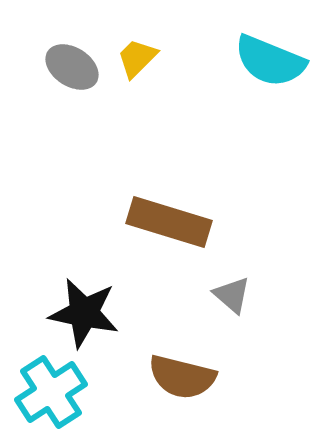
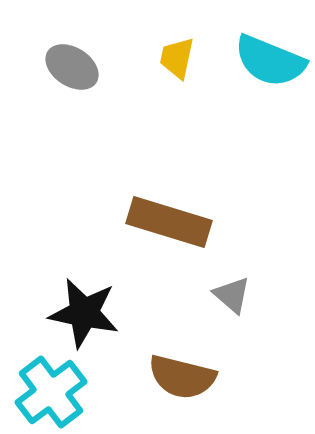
yellow trapezoid: moved 40 px right; rotated 33 degrees counterclockwise
cyan cross: rotated 4 degrees counterclockwise
